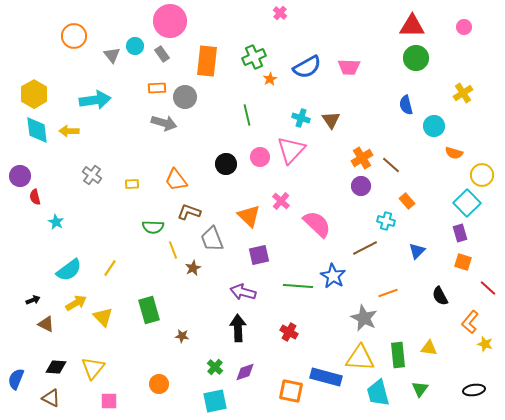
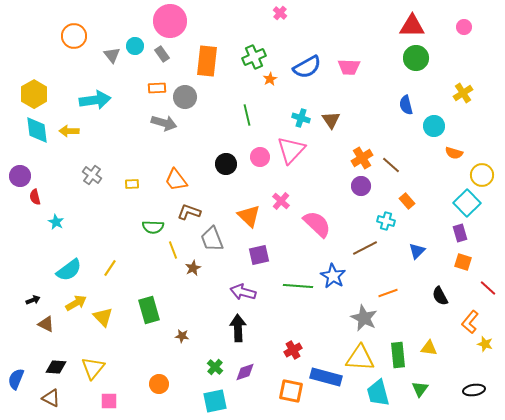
red cross at (289, 332): moved 4 px right, 18 px down; rotated 30 degrees clockwise
